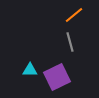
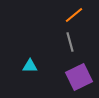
cyan triangle: moved 4 px up
purple square: moved 22 px right
